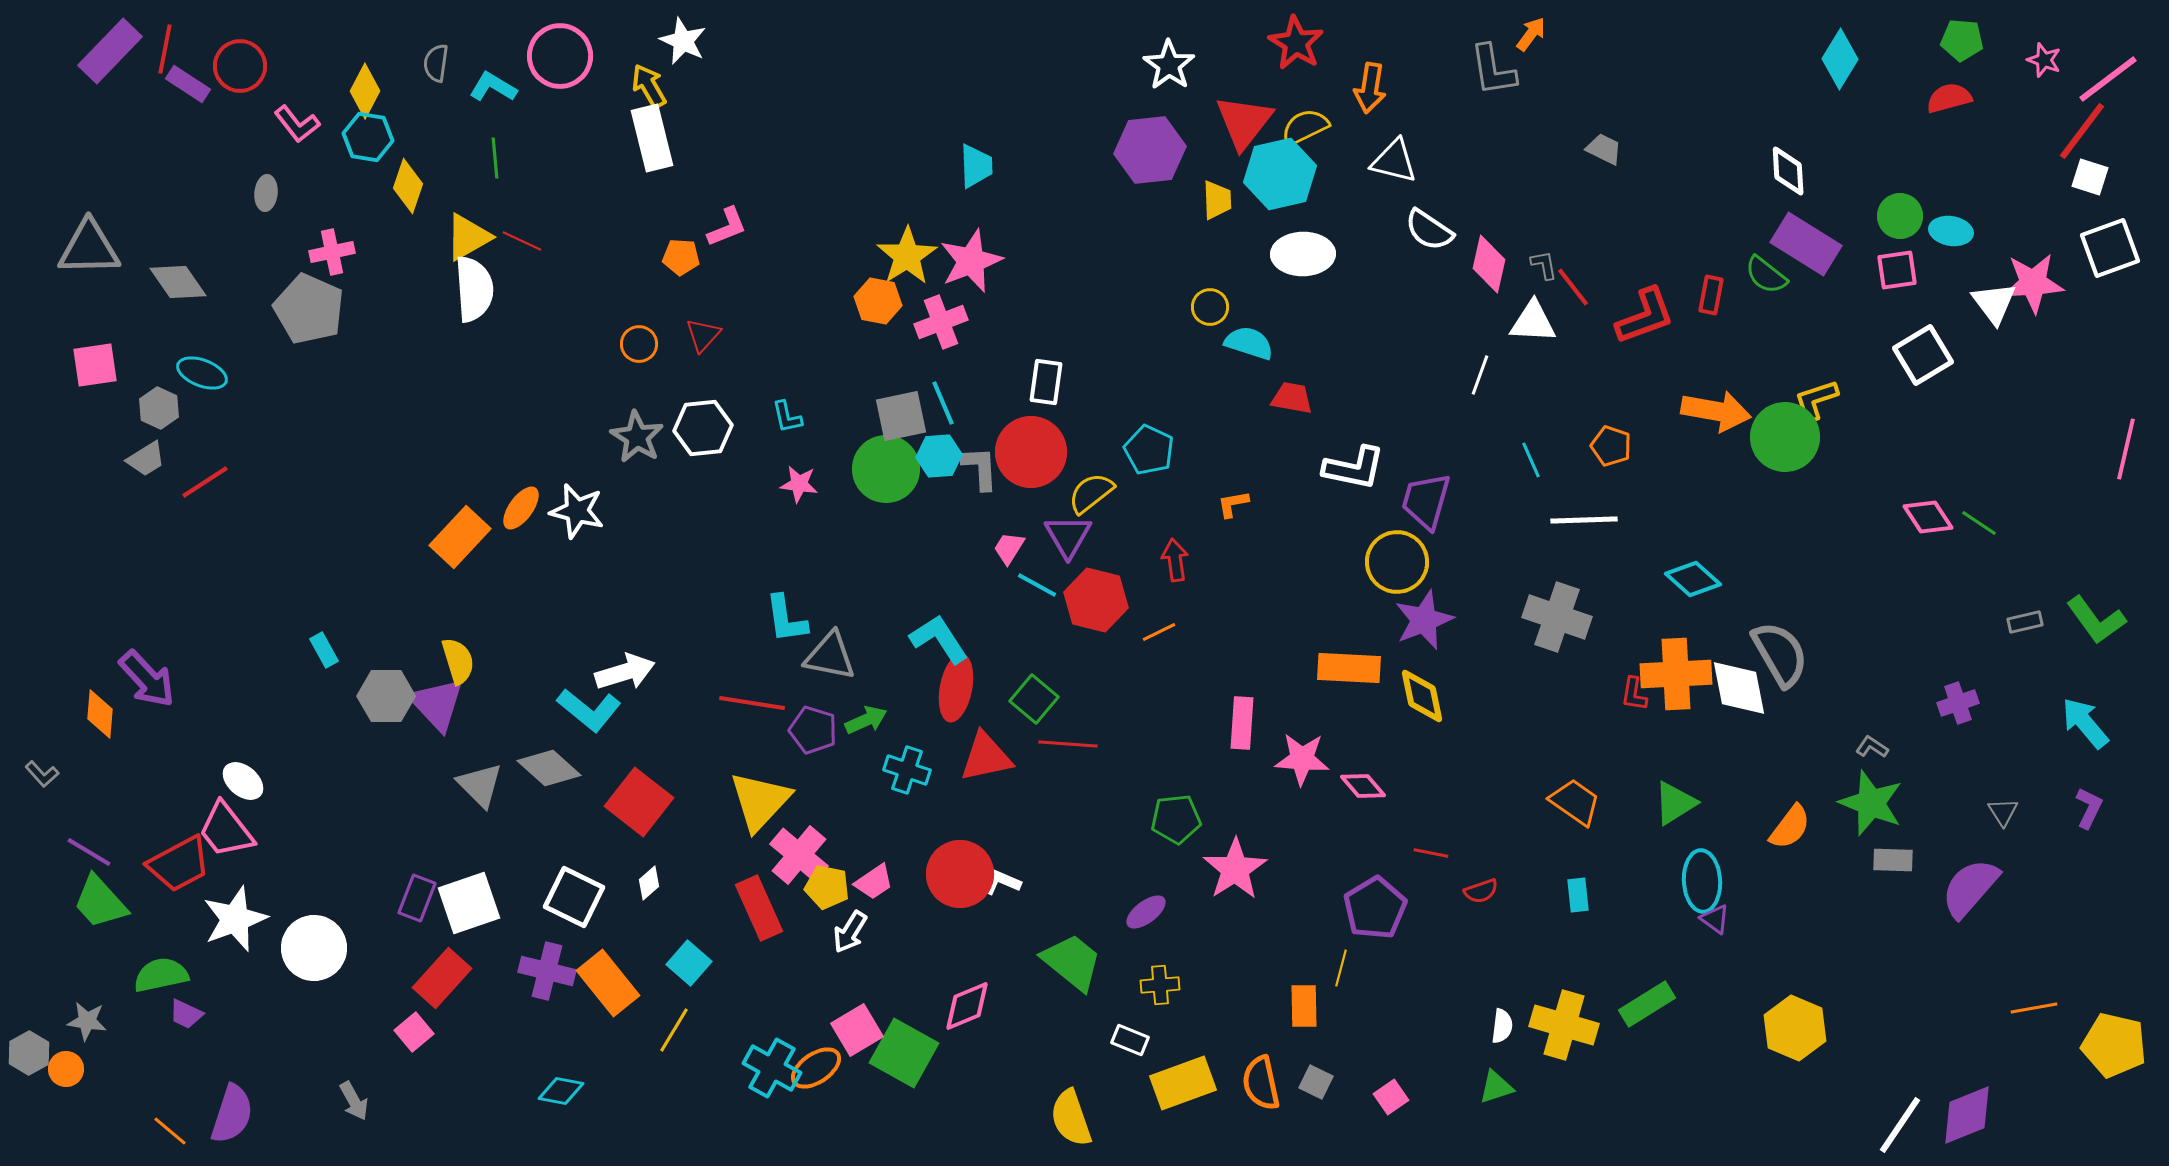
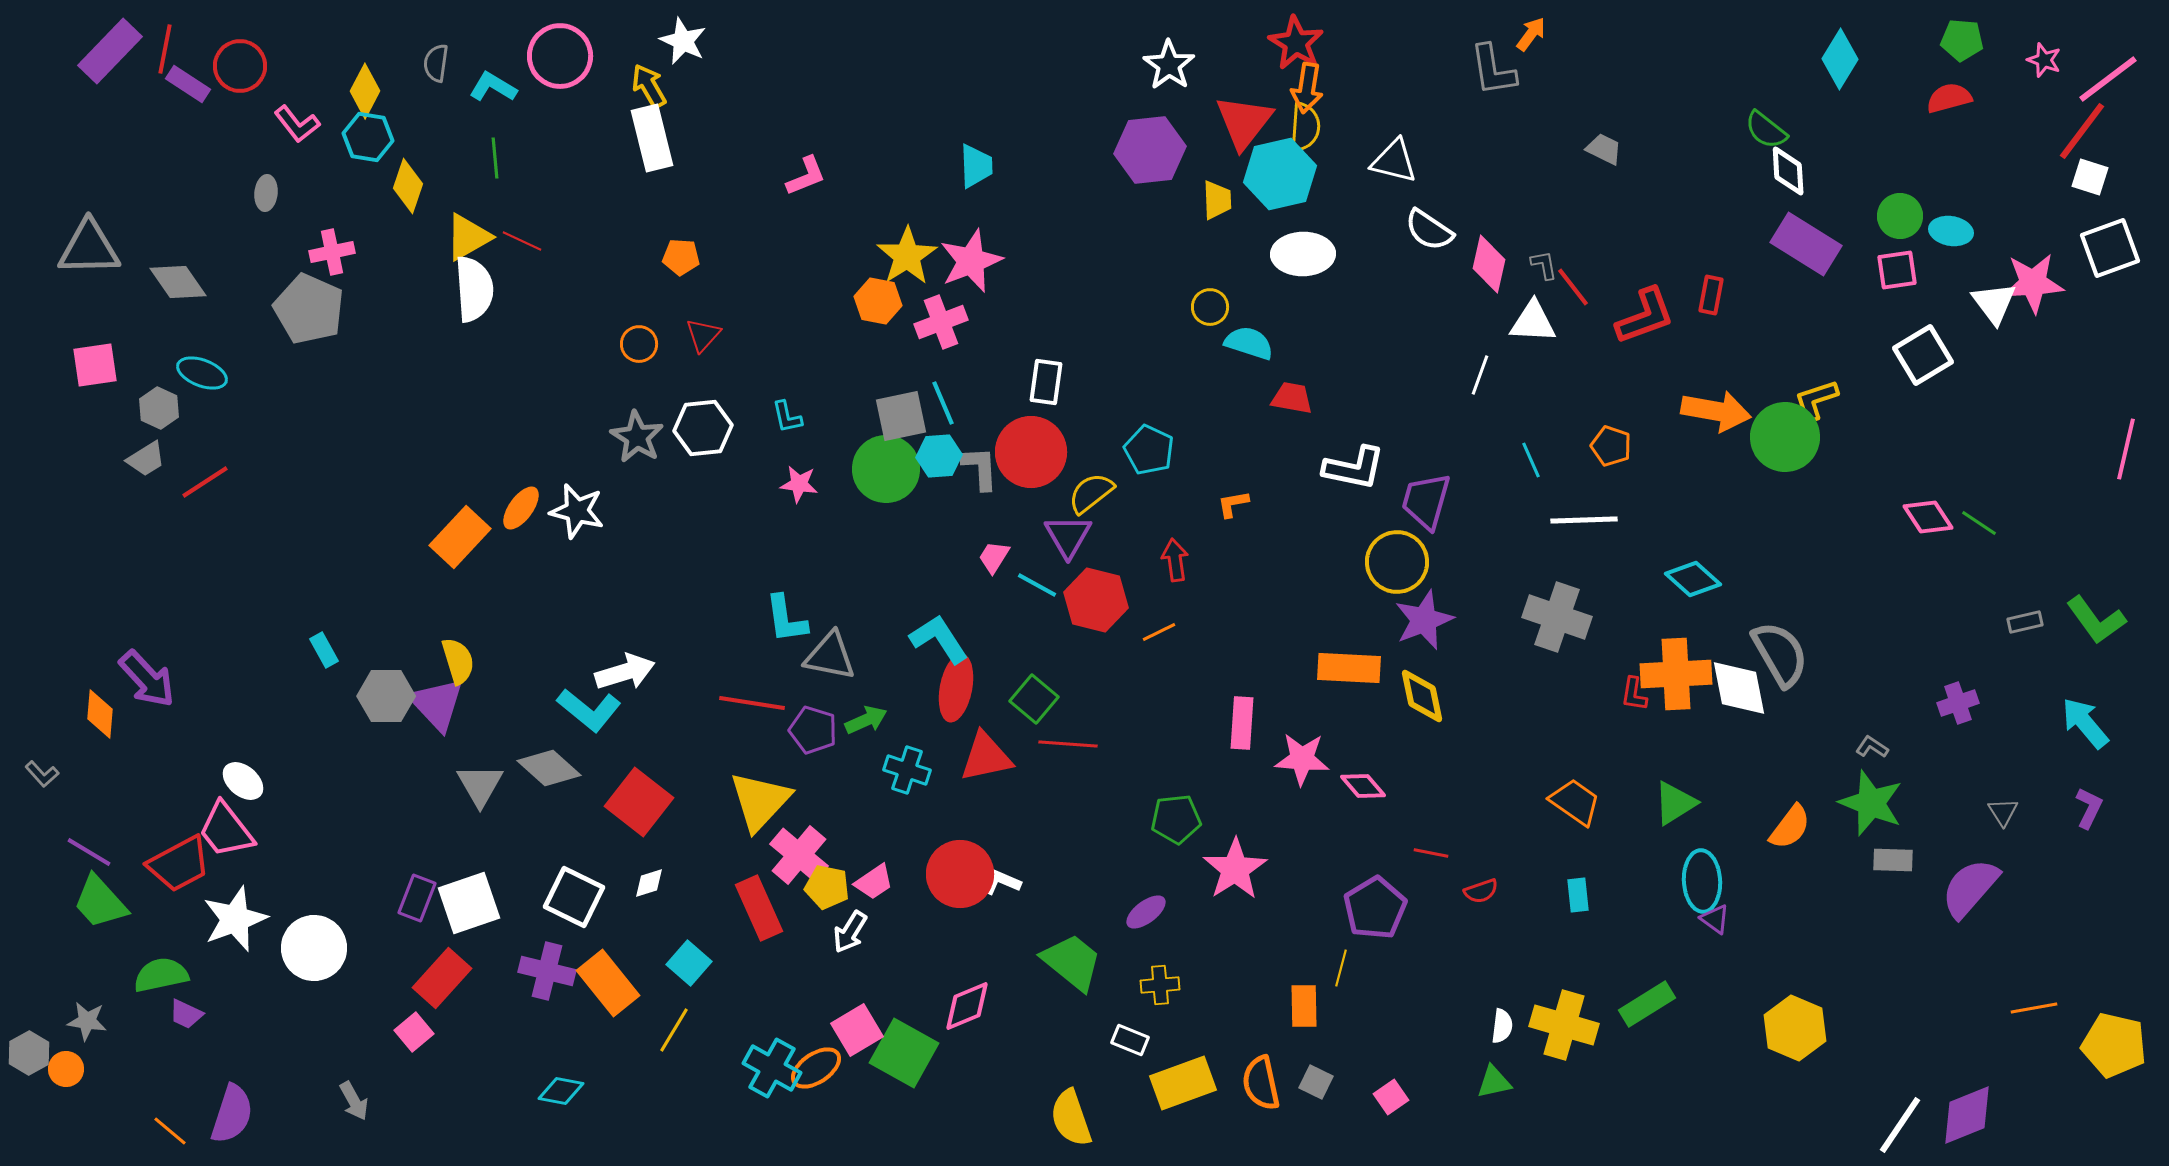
orange arrow at (1370, 88): moved 63 px left
yellow semicircle at (1305, 127): rotated 120 degrees clockwise
pink L-shape at (727, 227): moved 79 px right, 51 px up
green semicircle at (1766, 275): moved 145 px up
pink trapezoid at (1009, 548): moved 15 px left, 9 px down
gray triangle at (480, 785): rotated 15 degrees clockwise
white diamond at (649, 883): rotated 24 degrees clockwise
green triangle at (1496, 1087): moved 2 px left, 5 px up; rotated 6 degrees clockwise
